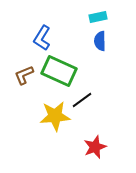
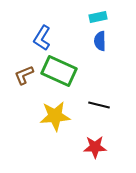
black line: moved 17 px right, 5 px down; rotated 50 degrees clockwise
red star: rotated 20 degrees clockwise
